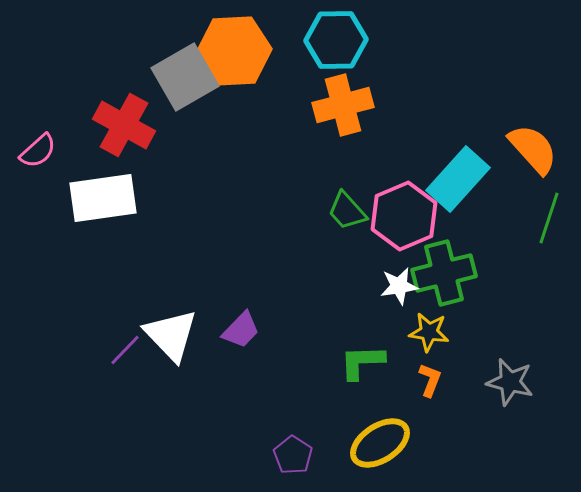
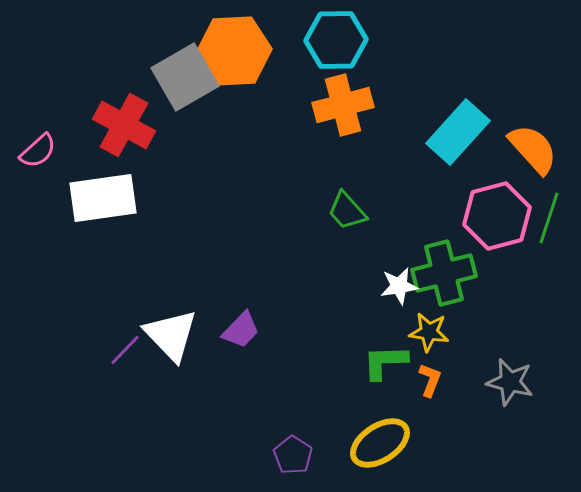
cyan rectangle: moved 47 px up
pink hexagon: moved 93 px right; rotated 8 degrees clockwise
green L-shape: moved 23 px right
